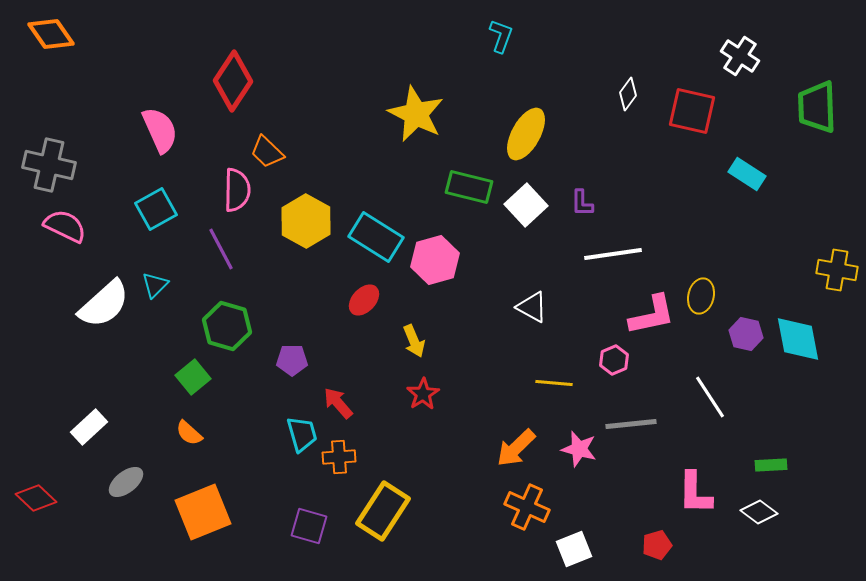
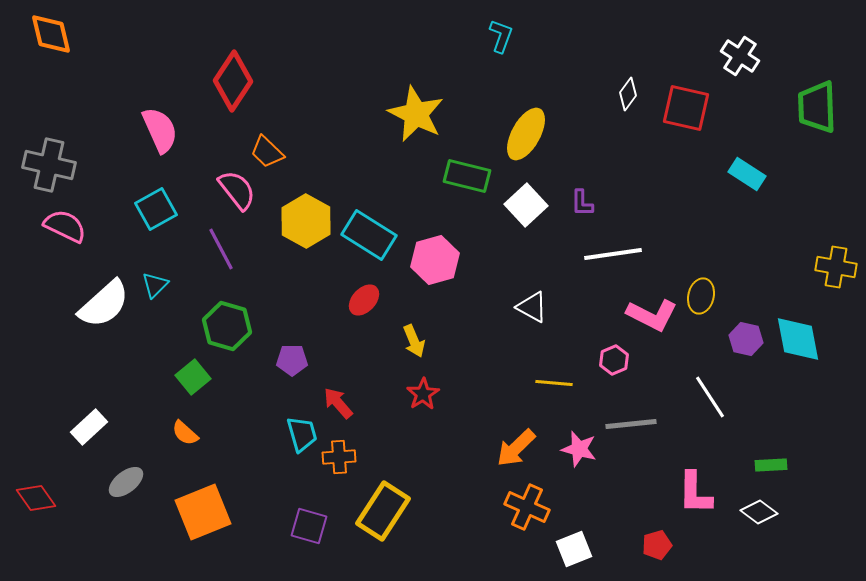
orange diamond at (51, 34): rotated 21 degrees clockwise
red square at (692, 111): moved 6 px left, 3 px up
green rectangle at (469, 187): moved 2 px left, 11 px up
pink semicircle at (237, 190): rotated 39 degrees counterclockwise
cyan rectangle at (376, 237): moved 7 px left, 2 px up
yellow cross at (837, 270): moved 1 px left, 3 px up
pink L-shape at (652, 315): rotated 39 degrees clockwise
purple hexagon at (746, 334): moved 5 px down
orange semicircle at (189, 433): moved 4 px left
red diamond at (36, 498): rotated 12 degrees clockwise
